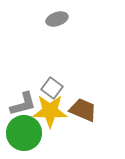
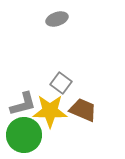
gray square: moved 9 px right, 5 px up
green circle: moved 2 px down
